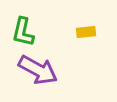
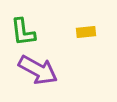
green L-shape: rotated 20 degrees counterclockwise
